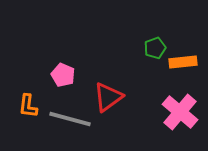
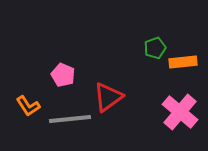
orange L-shape: rotated 40 degrees counterclockwise
gray line: rotated 21 degrees counterclockwise
